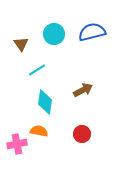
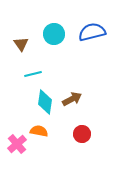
cyan line: moved 4 px left, 4 px down; rotated 18 degrees clockwise
brown arrow: moved 11 px left, 9 px down
pink cross: rotated 30 degrees counterclockwise
